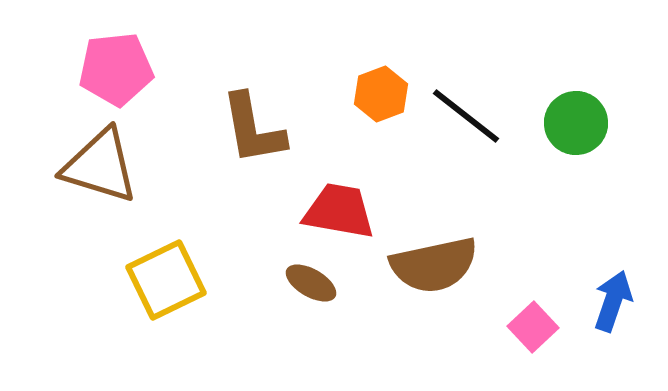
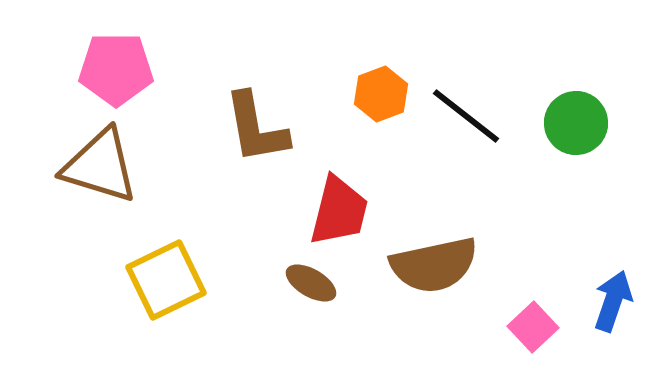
pink pentagon: rotated 6 degrees clockwise
brown L-shape: moved 3 px right, 1 px up
red trapezoid: rotated 94 degrees clockwise
